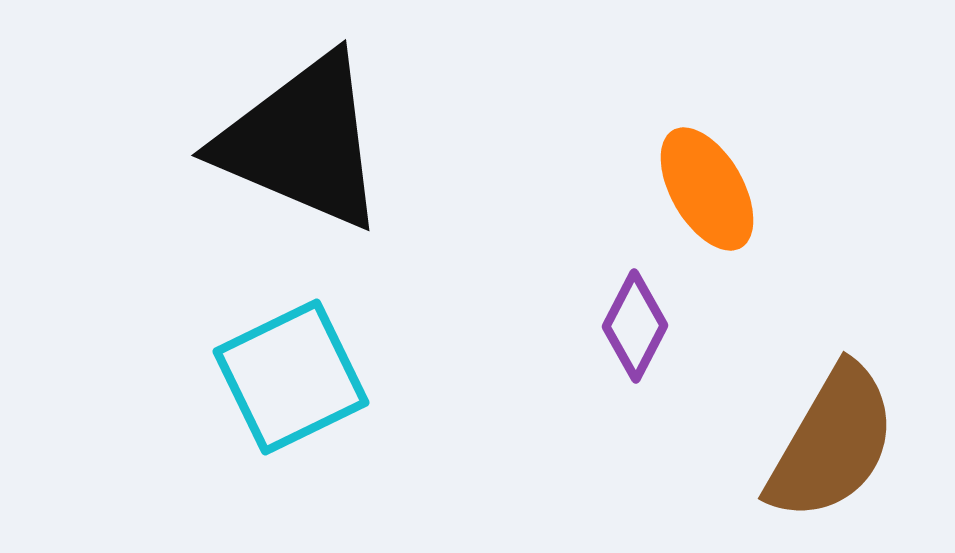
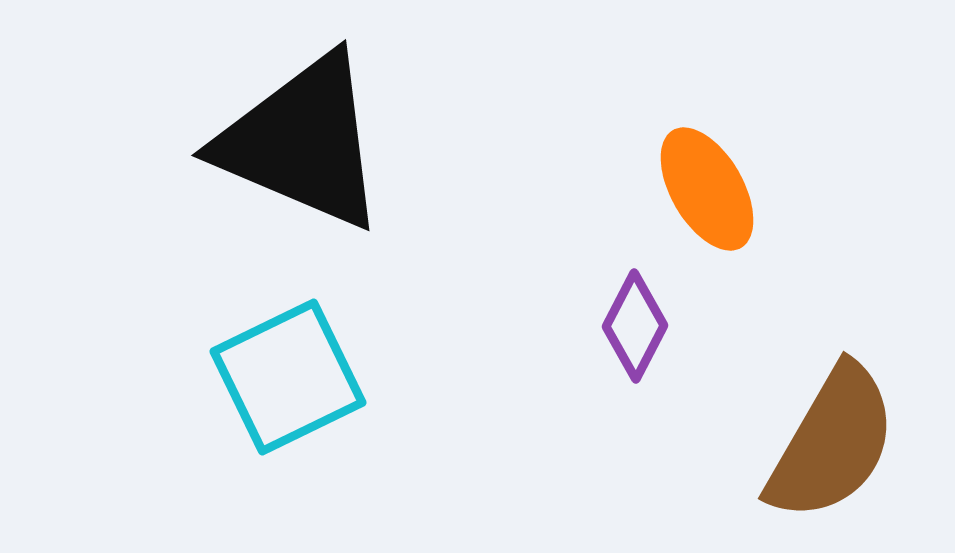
cyan square: moved 3 px left
